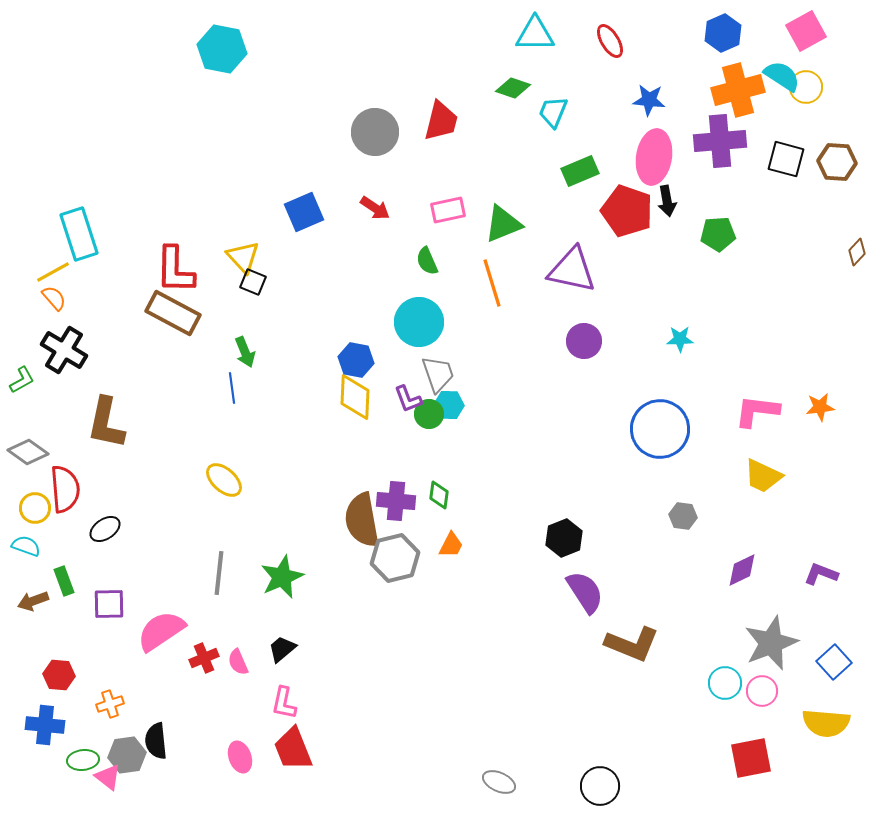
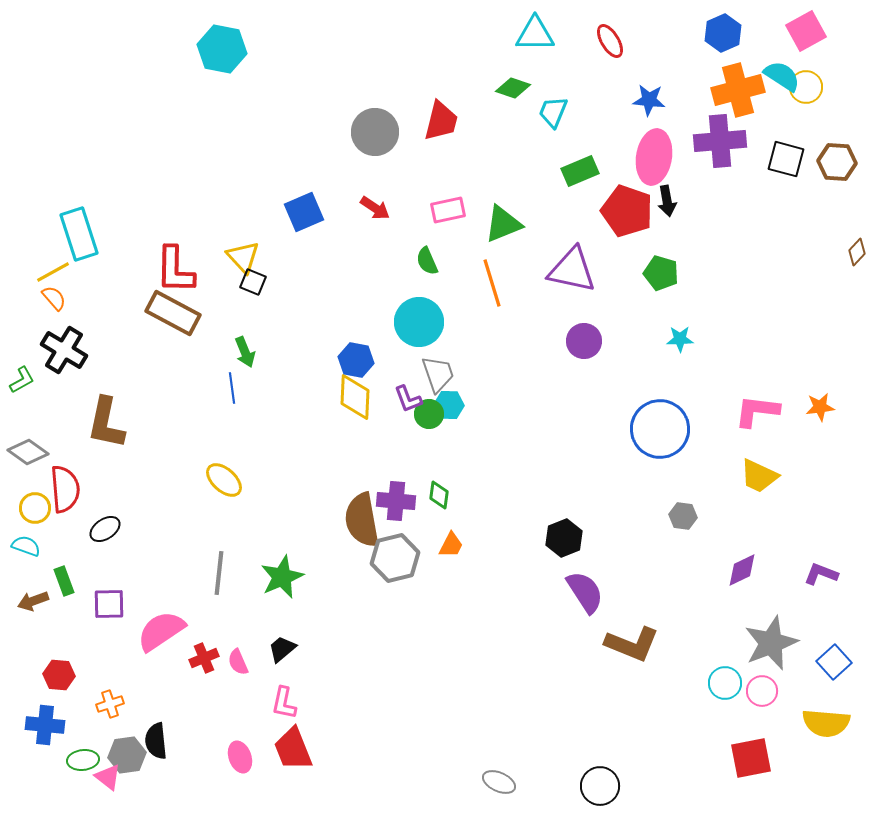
green pentagon at (718, 234): moved 57 px left, 39 px down; rotated 20 degrees clockwise
yellow trapezoid at (763, 476): moved 4 px left
